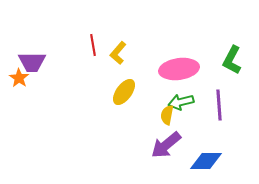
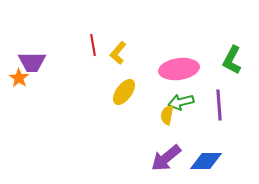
purple arrow: moved 13 px down
